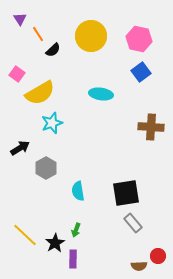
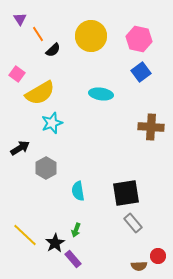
purple rectangle: rotated 42 degrees counterclockwise
